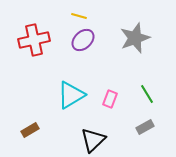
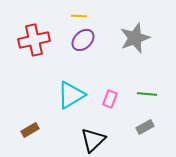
yellow line: rotated 14 degrees counterclockwise
green line: rotated 54 degrees counterclockwise
